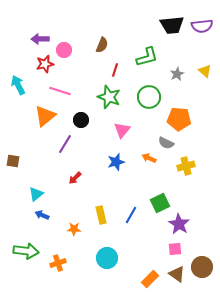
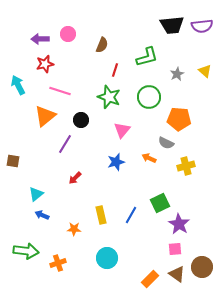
pink circle: moved 4 px right, 16 px up
